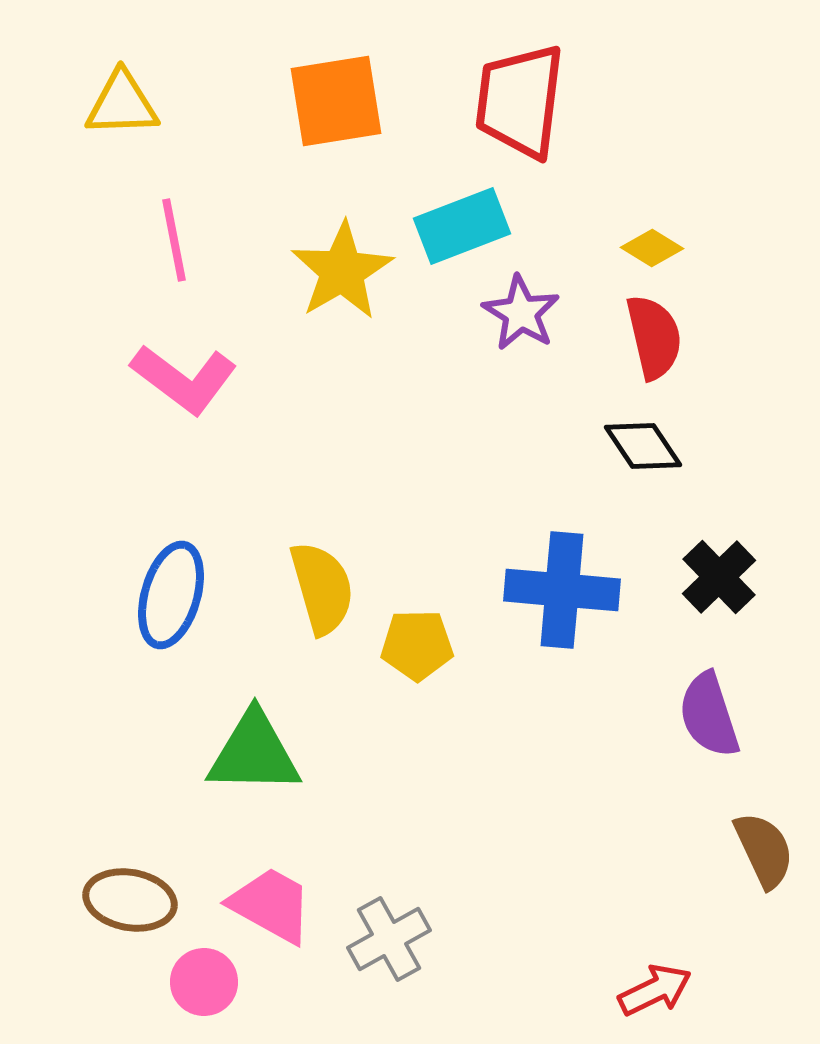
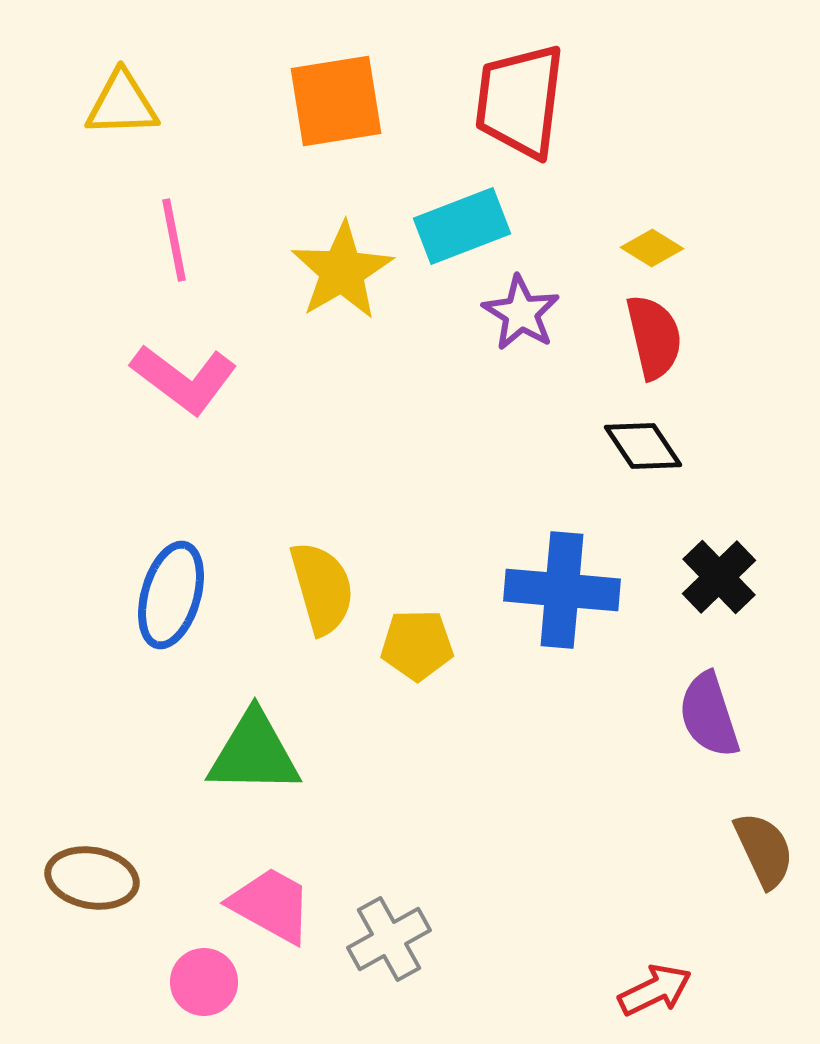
brown ellipse: moved 38 px left, 22 px up
